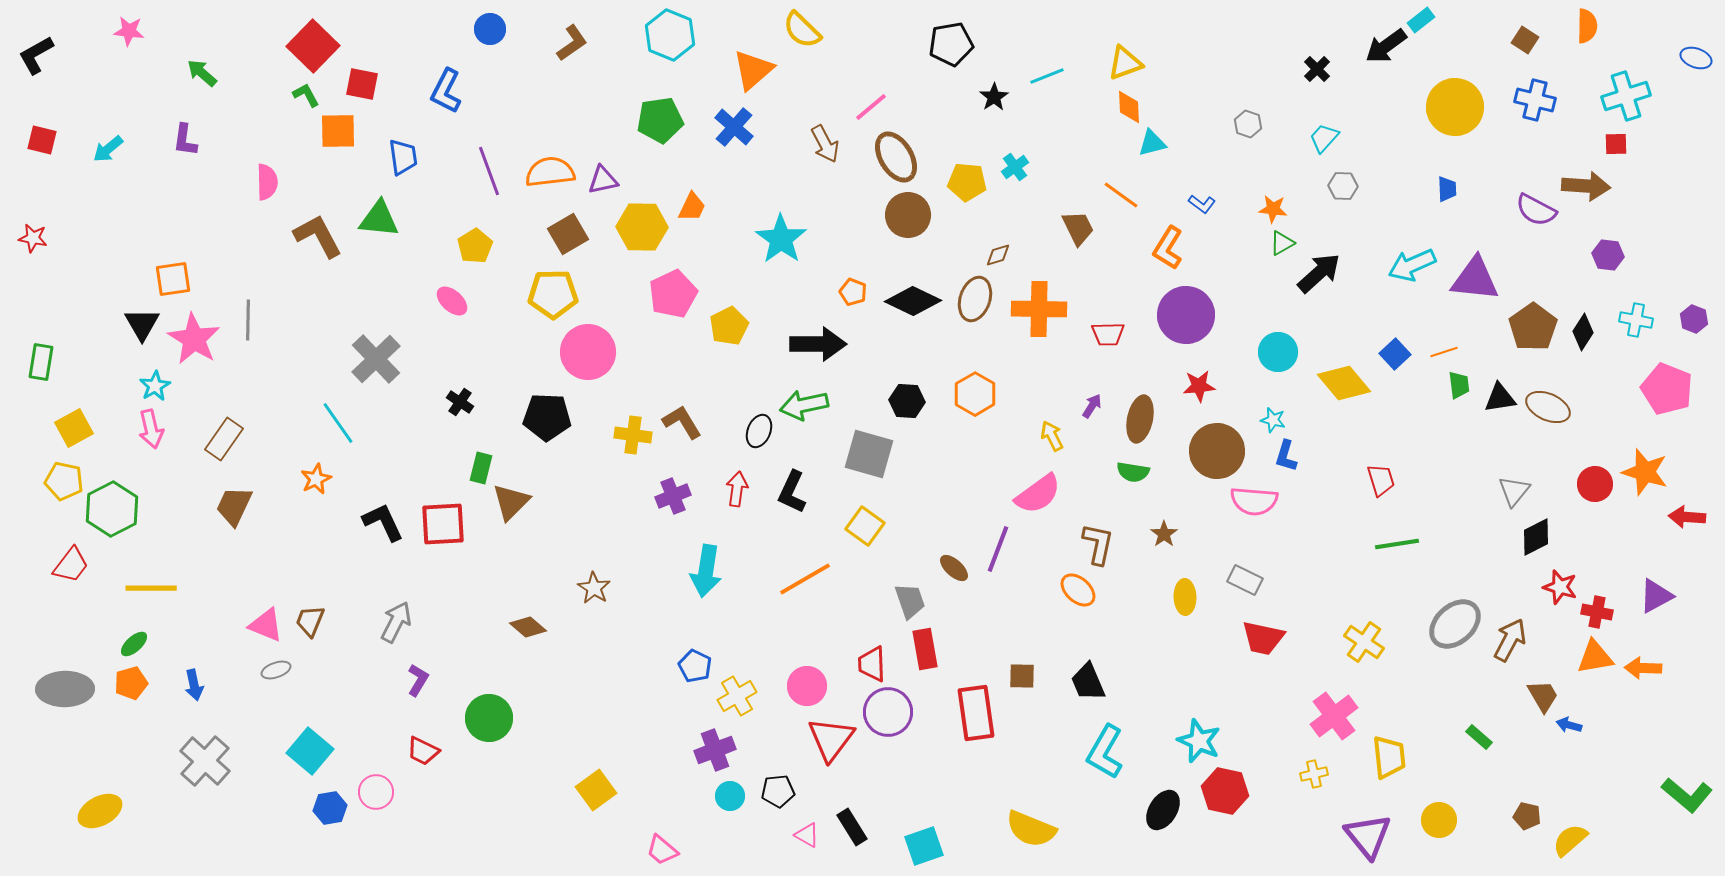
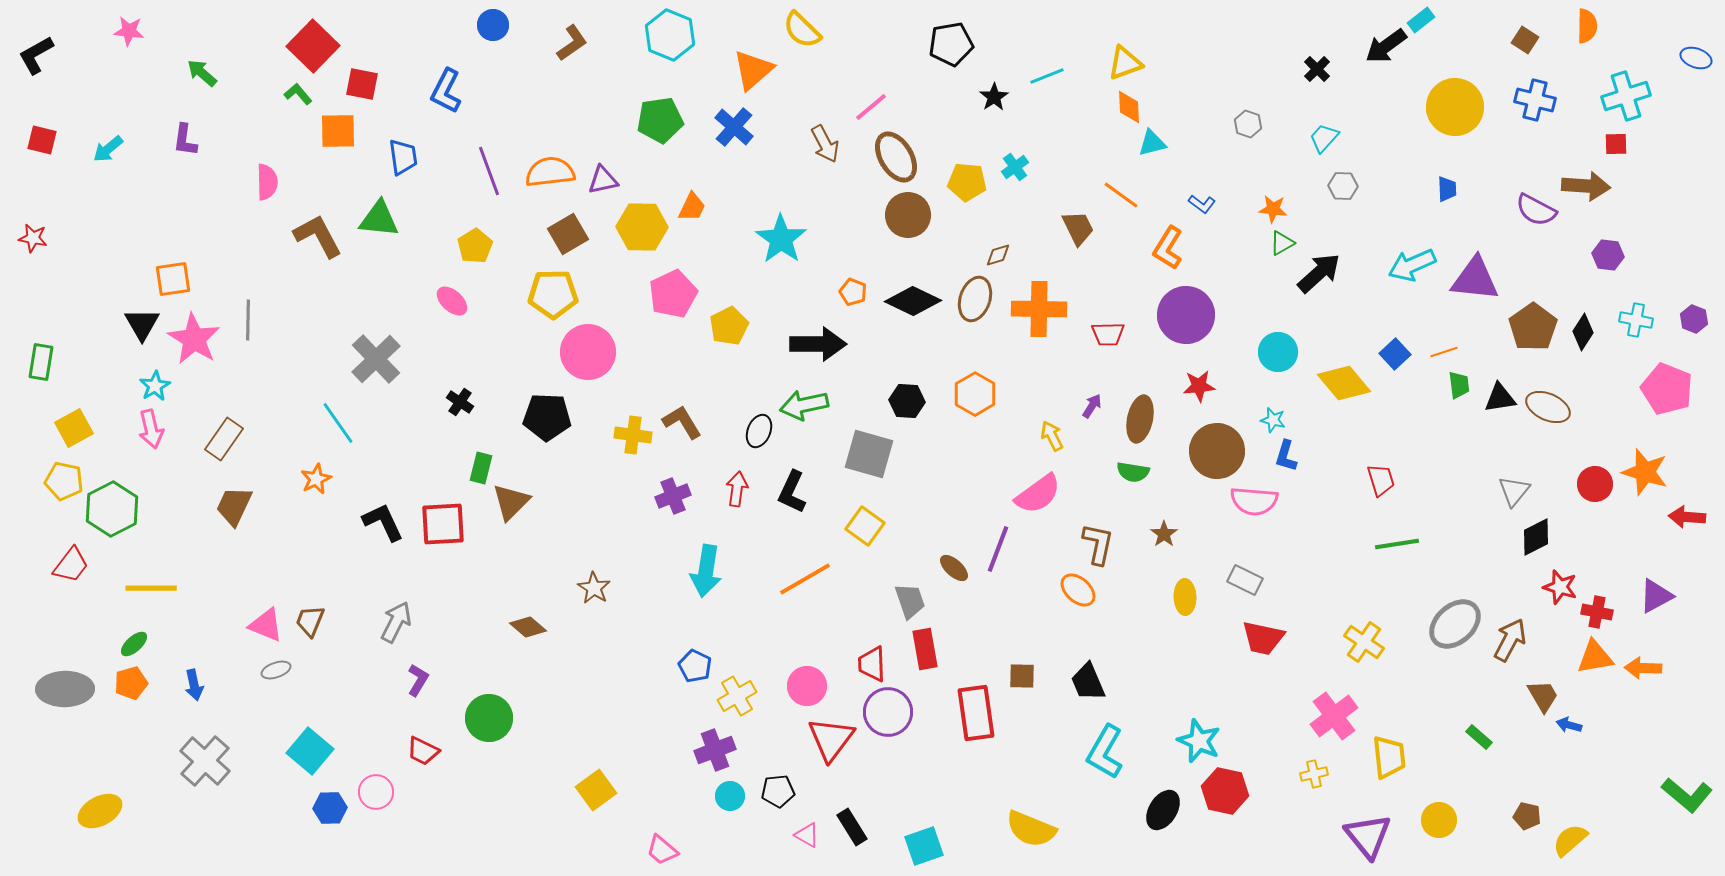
blue circle at (490, 29): moved 3 px right, 4 px up
green L-shape at (306, 95): moved 8 px left, 1 px up; rotated 12 degrees counterclockwise
blue hexagon at (330, 808): rotated 8 degrees clockwise
